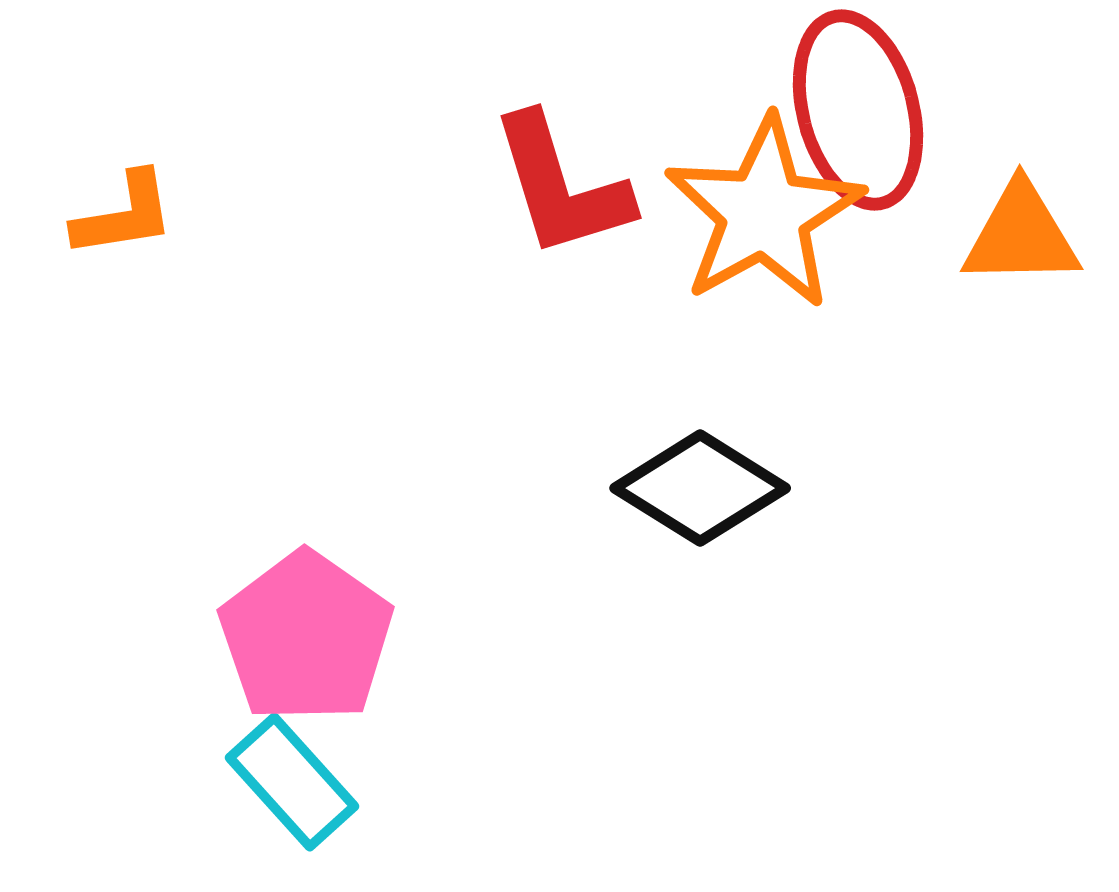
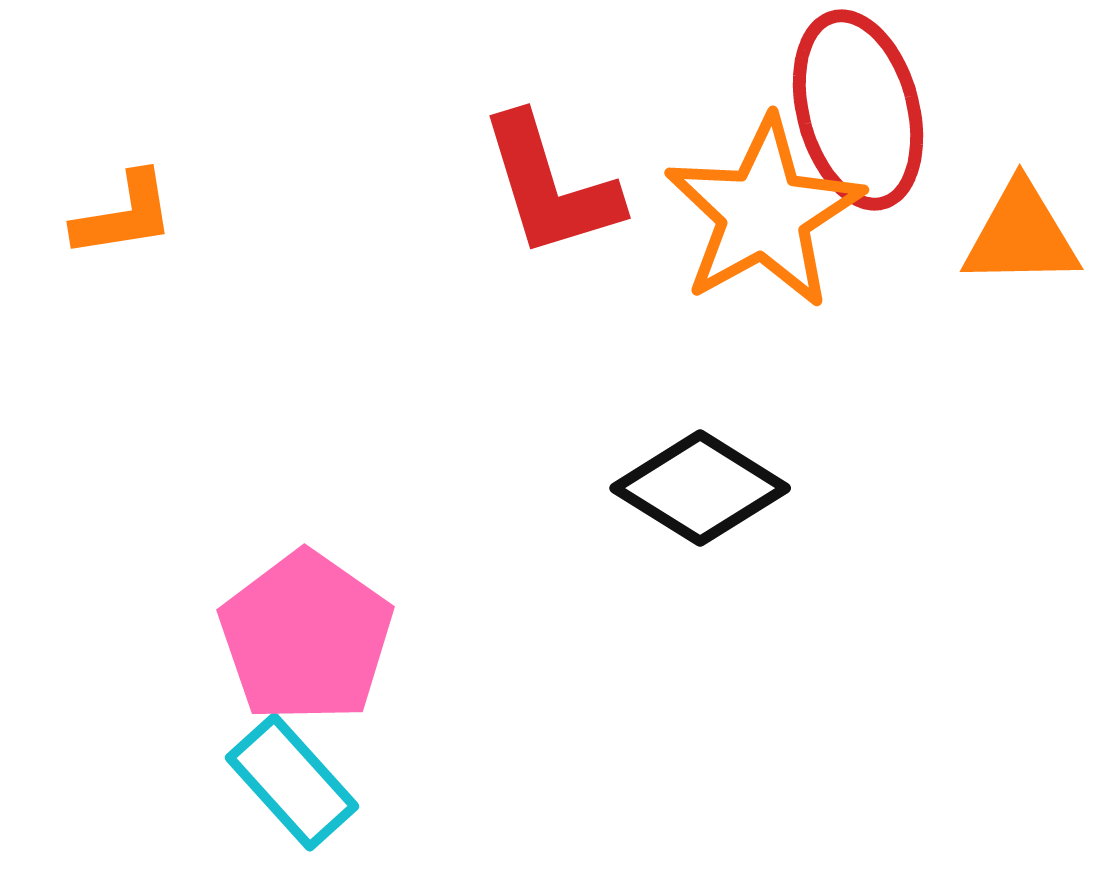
red L-shape: moved 11 px left
